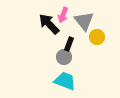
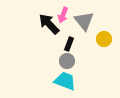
yellow circle: moved 7 px right, 2 px down
gray circle: moved 3 px right, 4 px down
